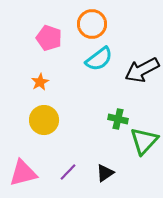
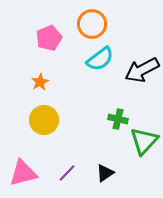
pink pentagon: rotated 30 degrees clockwise
cyan semicircle: moved 1 px right
purple line: moved 1 px left, 1 px down
